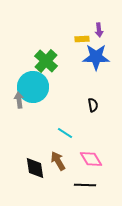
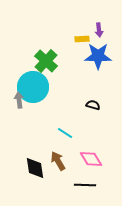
blue star: moved 2 px right, 1 px up
black semicircle: rotated 64 degrees counterclockwise
